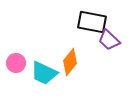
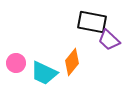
orange diamond: moved 2 px right
